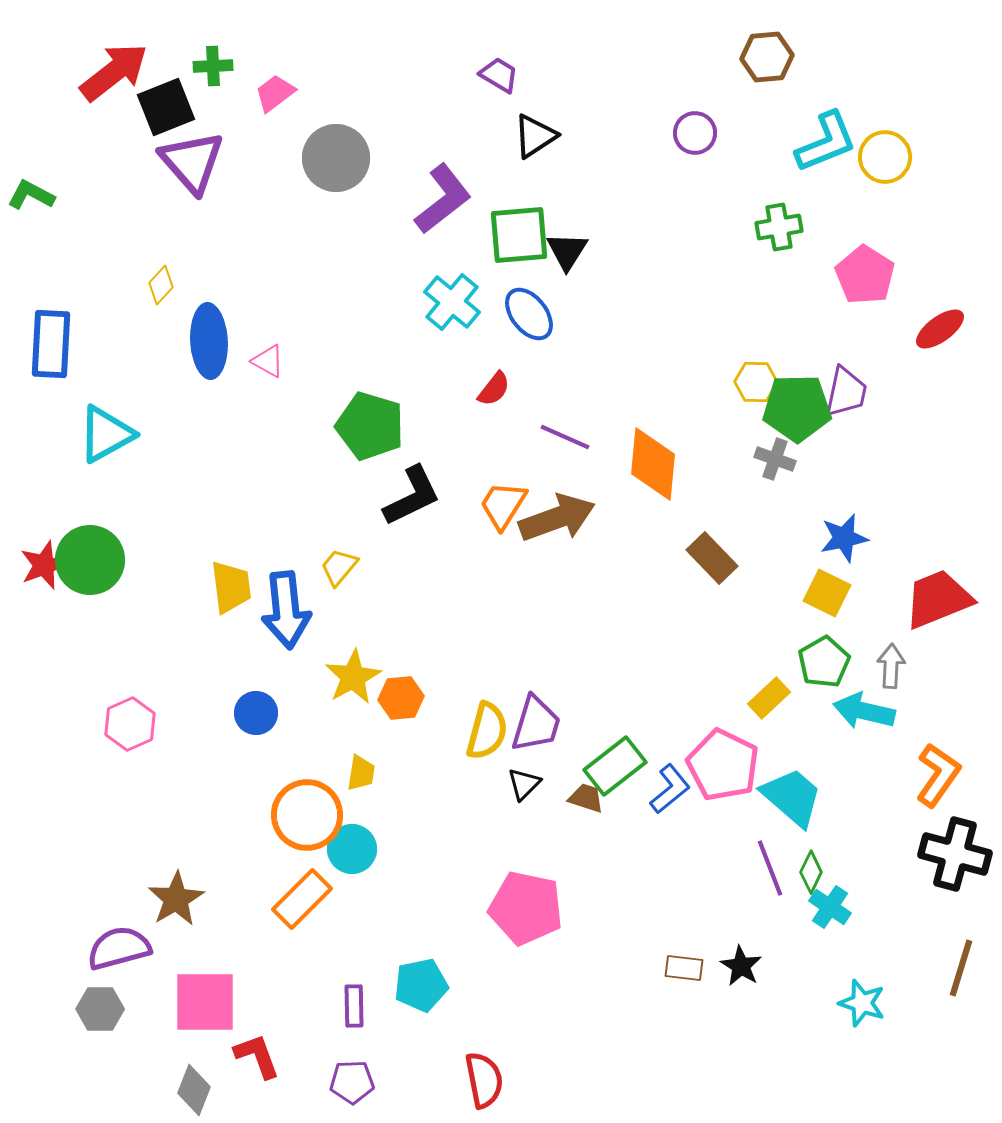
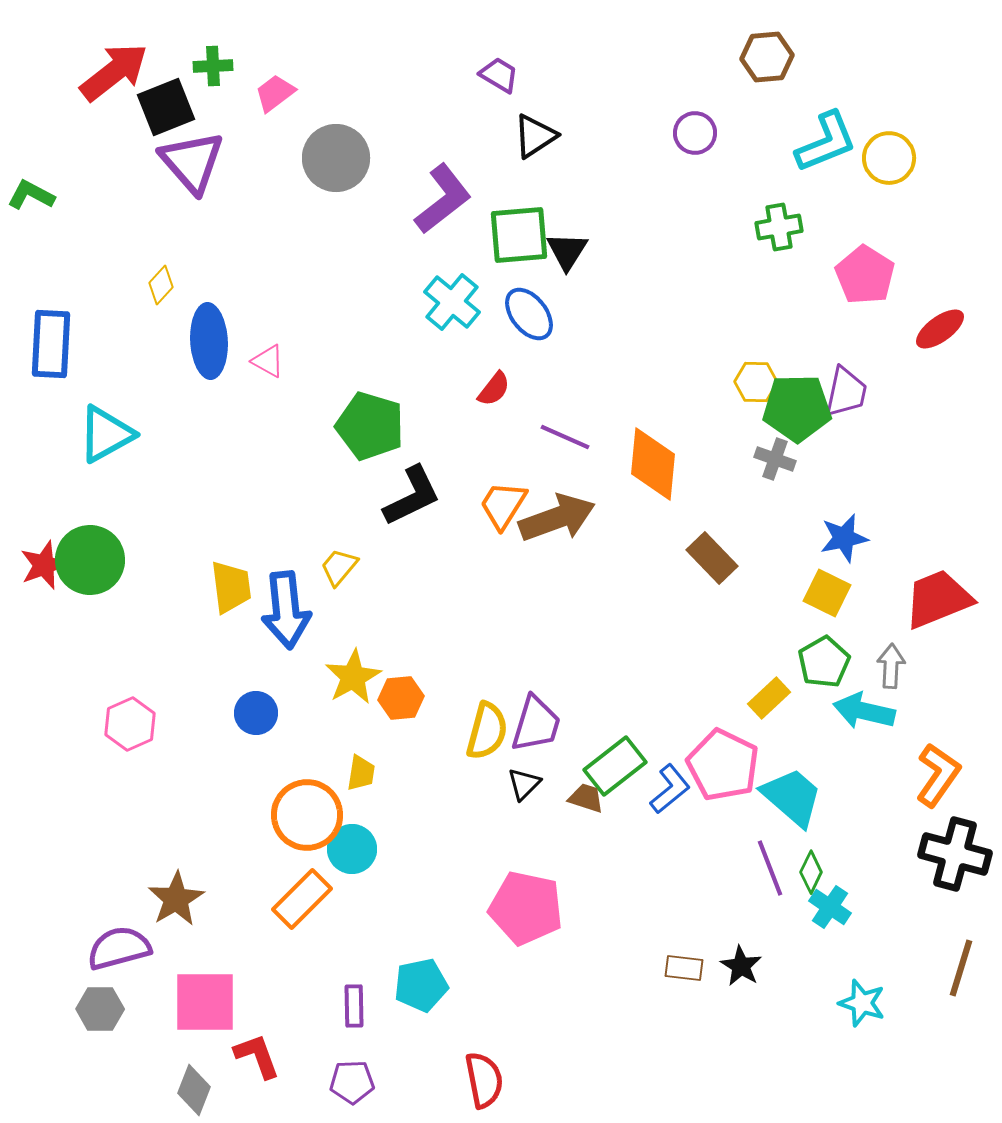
yellow circle at (885, 157): moved 4 px right, 1 px down
